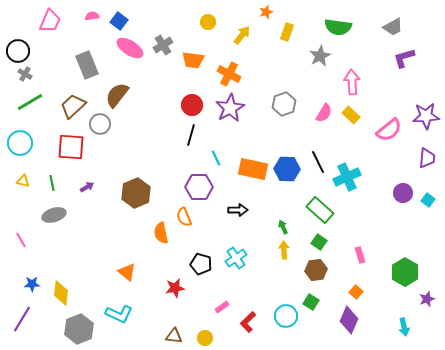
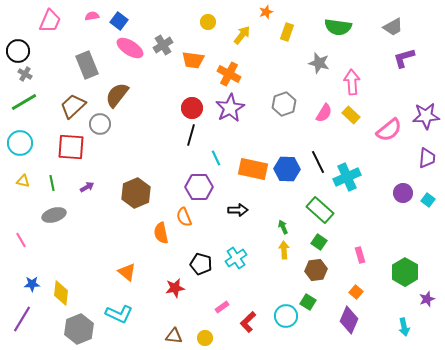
gray star at (320, 56): moved 1 px left, 7 px down; rotated 30 degrees counterclockwise
green line at (30, 102): moved 6 px left
red circle at (192, 105): moved 3 px down
green square at (311, 302): moved 3 px left
